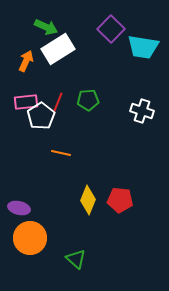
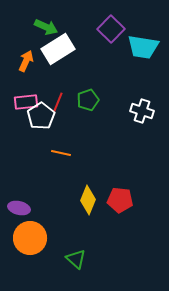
green pentagon: rotated 15 degrees counterclockwise
